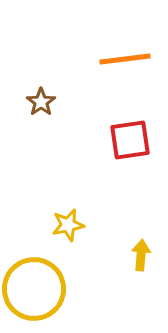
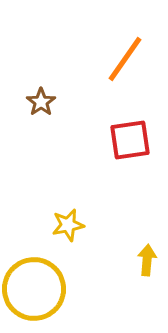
orange line: rotated 48 degrees counterclockwise
yellow arrow: moved 6 px right, 5 px down
